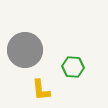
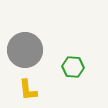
yellow L-shape: moved 13 px left
